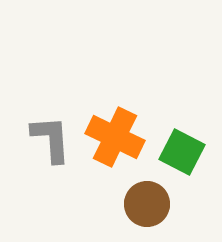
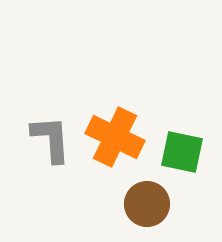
green square: rotated 15 degrees counterclockwise
